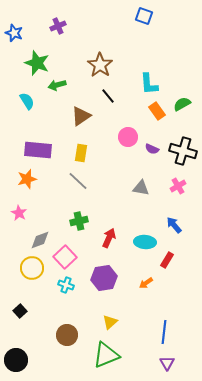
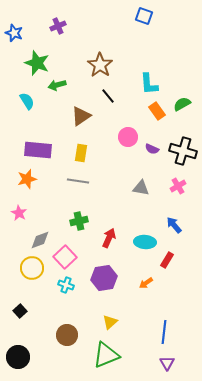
gray line: rotated 35 degrees counterclockwise
black circle: moved 2 px right, 3 px up
